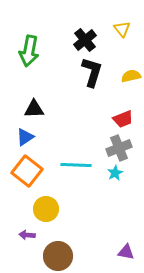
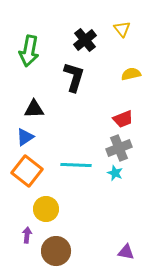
black L-shape: moved 18 px left, 5 px down
yellow semicircle: moved 2 px up
cyan star: rotated 21 degrees counterclockwise
purple arrow: rotated 91 degrees clockwise
brown circle: moved 2 px left, 5 px up
